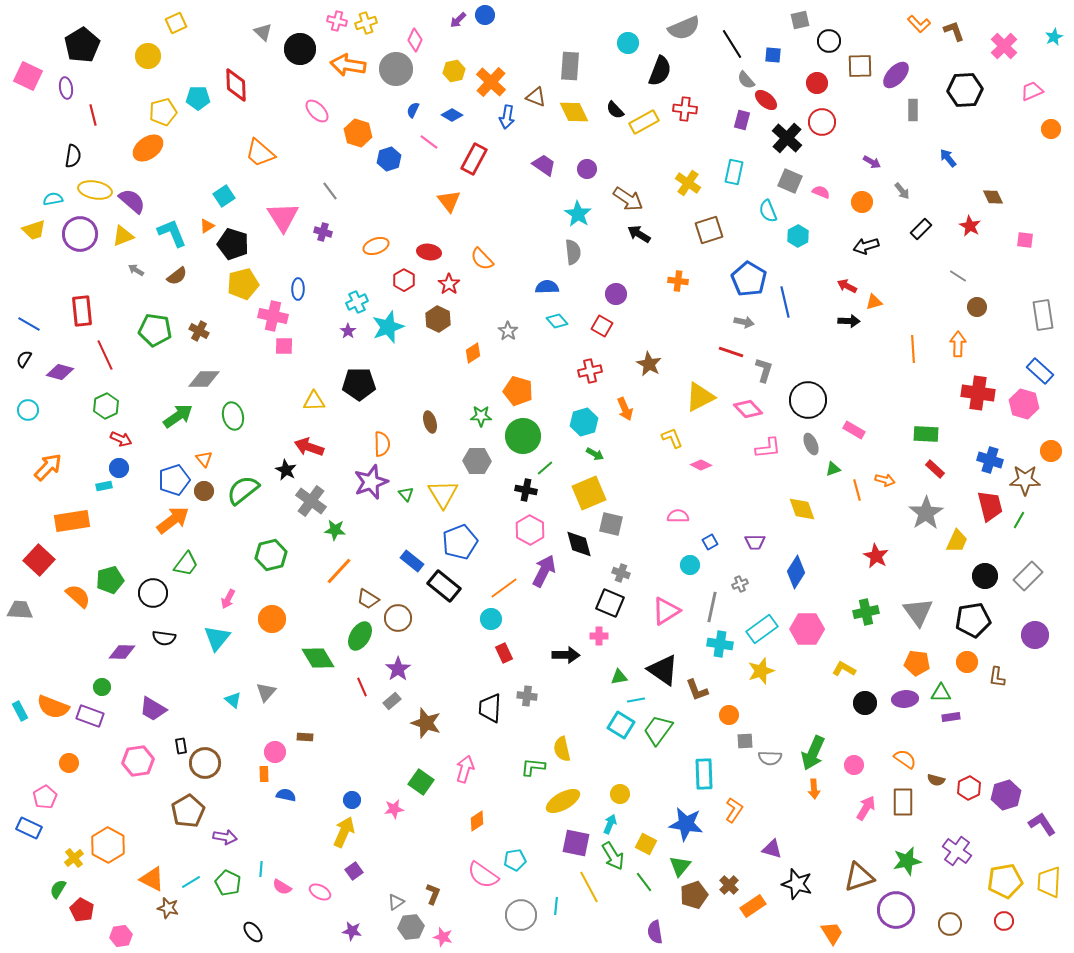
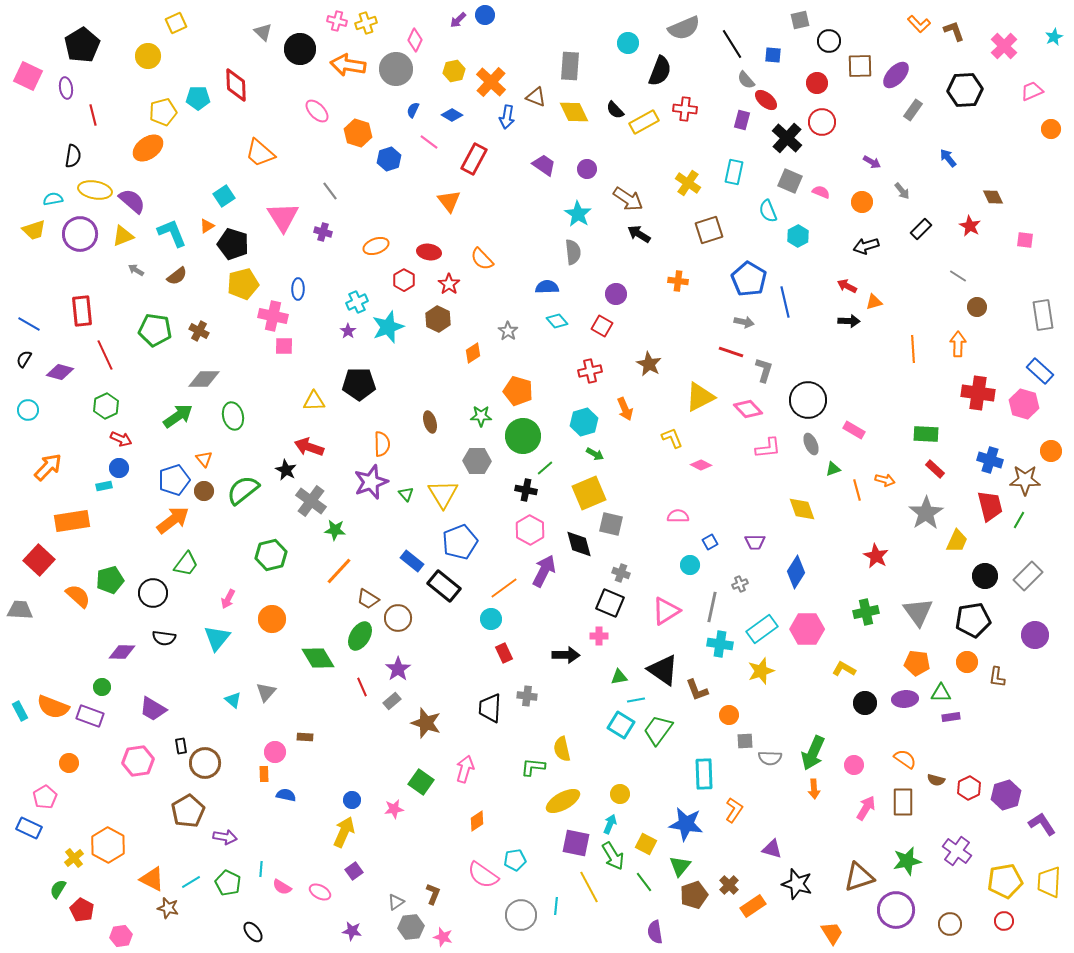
gray rectangle at (913, 110): rotated 35 degrees clockwise
